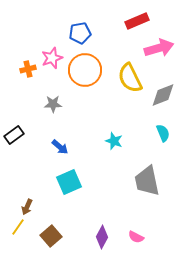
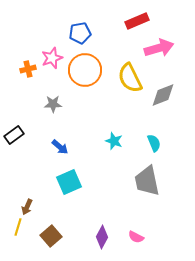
cyan semicircle: moved 9 px left, 10 px down
yellow line: rotated 18 degrees counterclockwise
